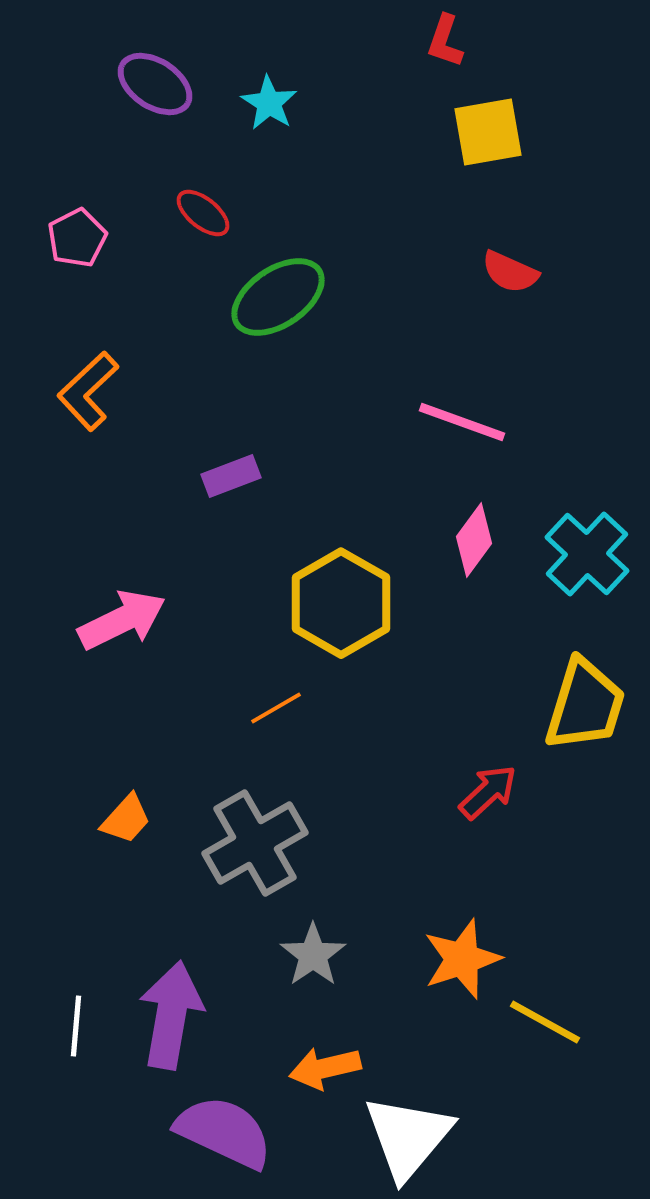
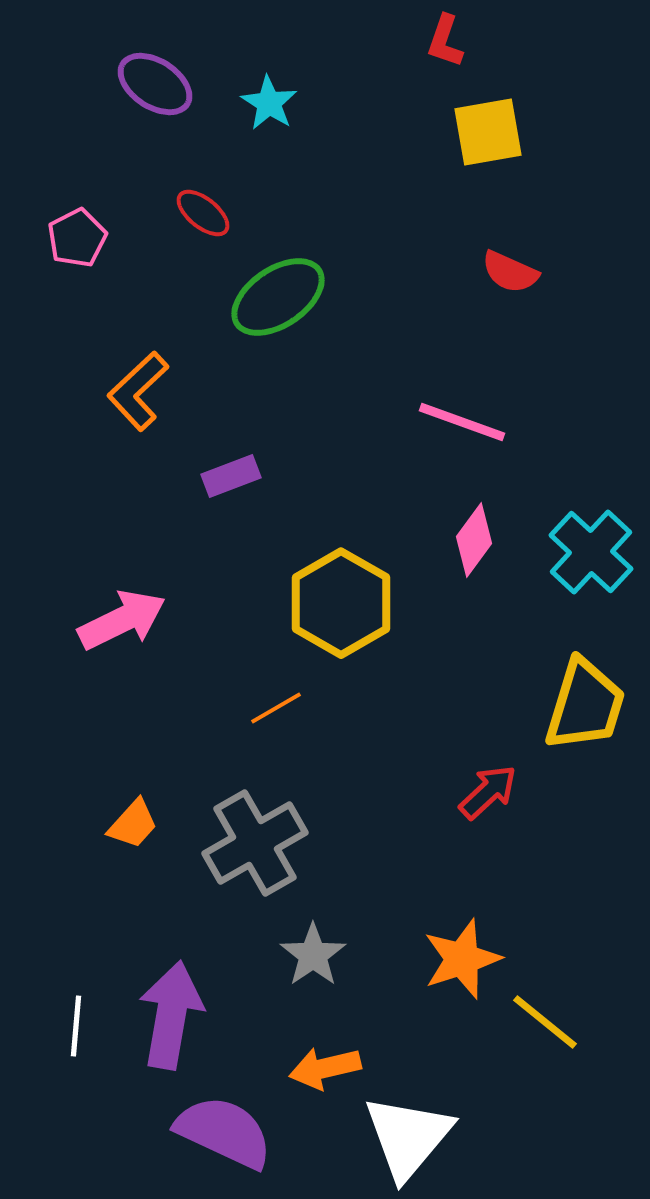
orange L-shape: moved 50 px right
cyan cross: moved 4 px right, 2 px up
orange trapezoid: moved 7 px right, 5 px down
yellow line: rotated 10 degrees clockwise
